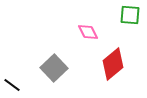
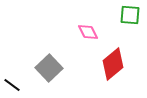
gray square: moved 5 px left
